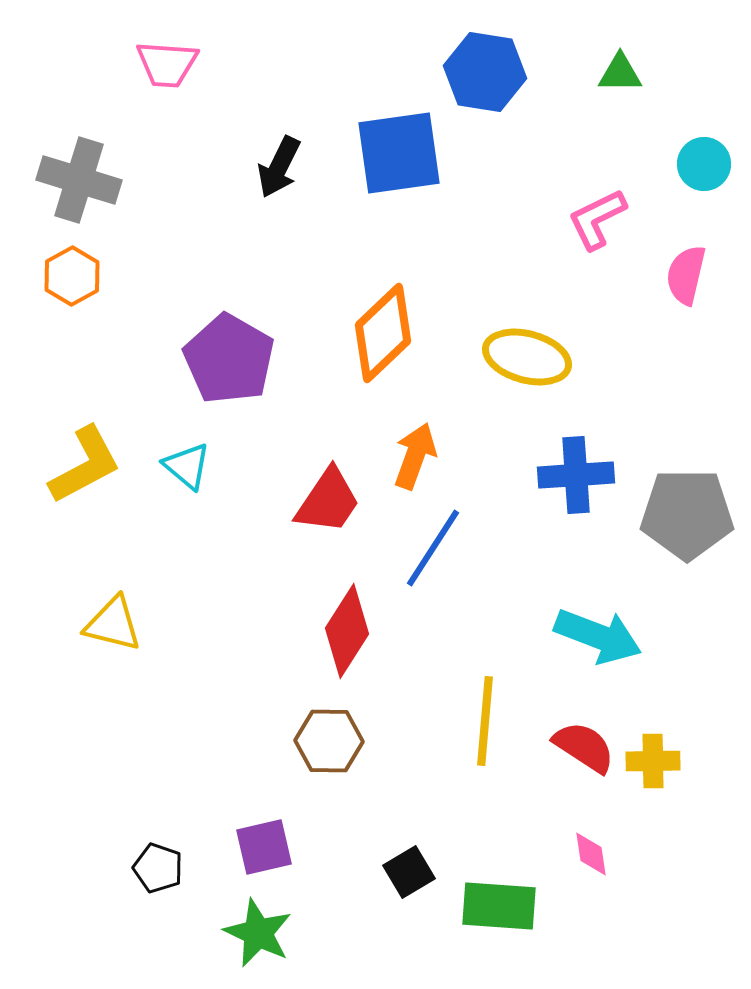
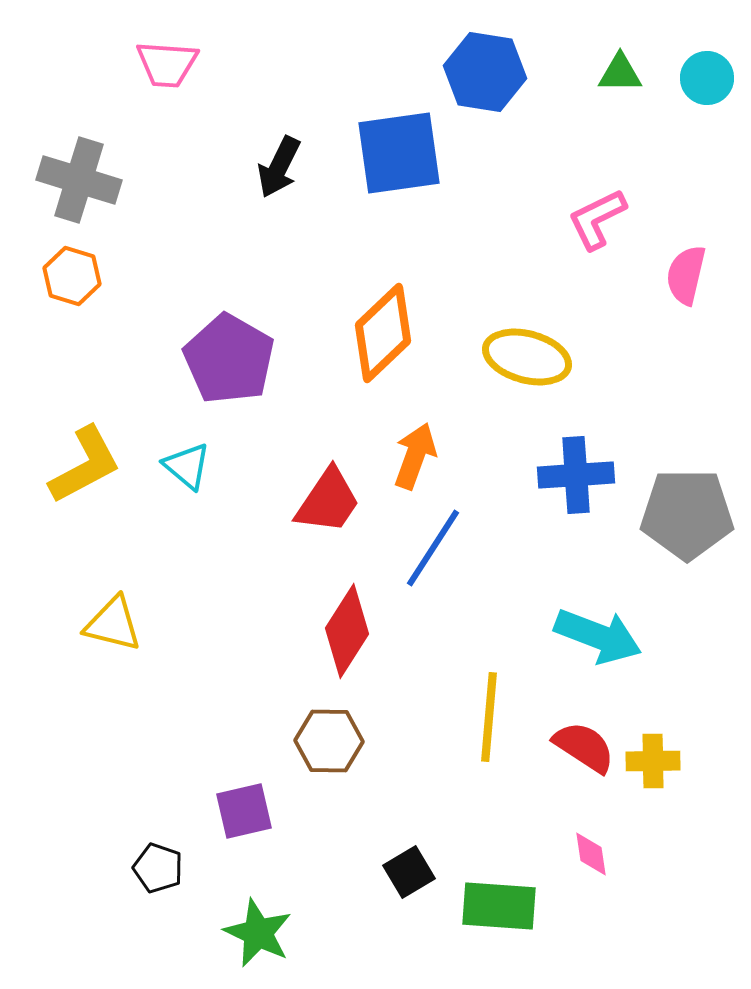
cyan circle: moved 3 px right, 86 px up
orange hexagon: rotated 14 degrees counterclockwise
yellow line: moved 4 px right, 4 px up
purple square: moved 20 px left, 36 px up
